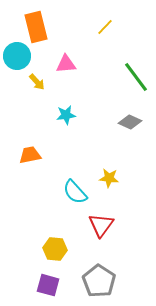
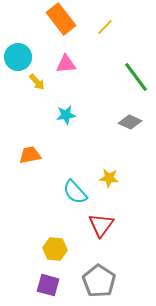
orange rectangle: moved 25 px right, 8 px up; rotated 24 degrees counterclockwise
cyan circle: moved 1 px right, 1 px down
